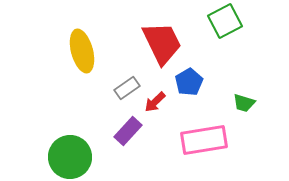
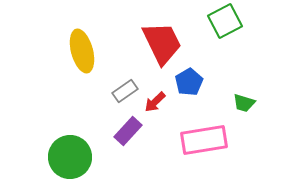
gray rectangle: moved 2 px left, 3 px down
